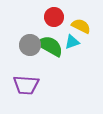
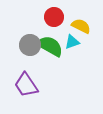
purple trapezoid: rotated 52 degrees clockwise
